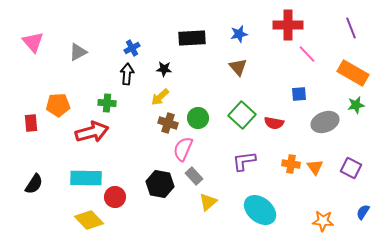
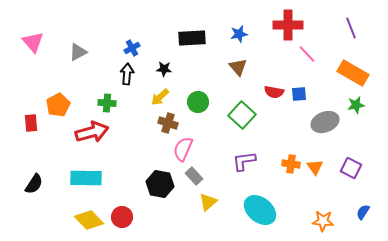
orange pentagon: rotated 25 degrees counterclockwise
green circle: moved 16 px up
red semicircle: moved 31 px up
red circle: moved 7 px right, 20 px down
